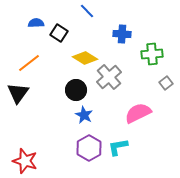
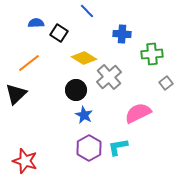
yellow diamond: moved 1 px left
black triangle: moved 2 px left, 1 px down; rotated 10 degrees clockwise
